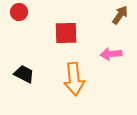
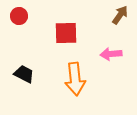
red circle: moved 4 px down
orange arrow: moved 1 px right
